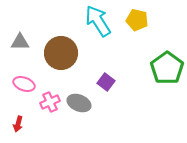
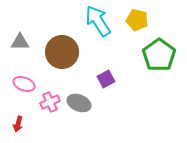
brown circle: moved 1 px right, 1 px up
green pentagon: moved 8 px left, 13 px up
purple square: moved 3 px up; rotated 24 degrees clockwise
